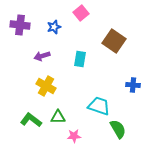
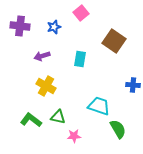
purple cross: moved 1 px down
green triangle: rotated 14 degrees clockwise
